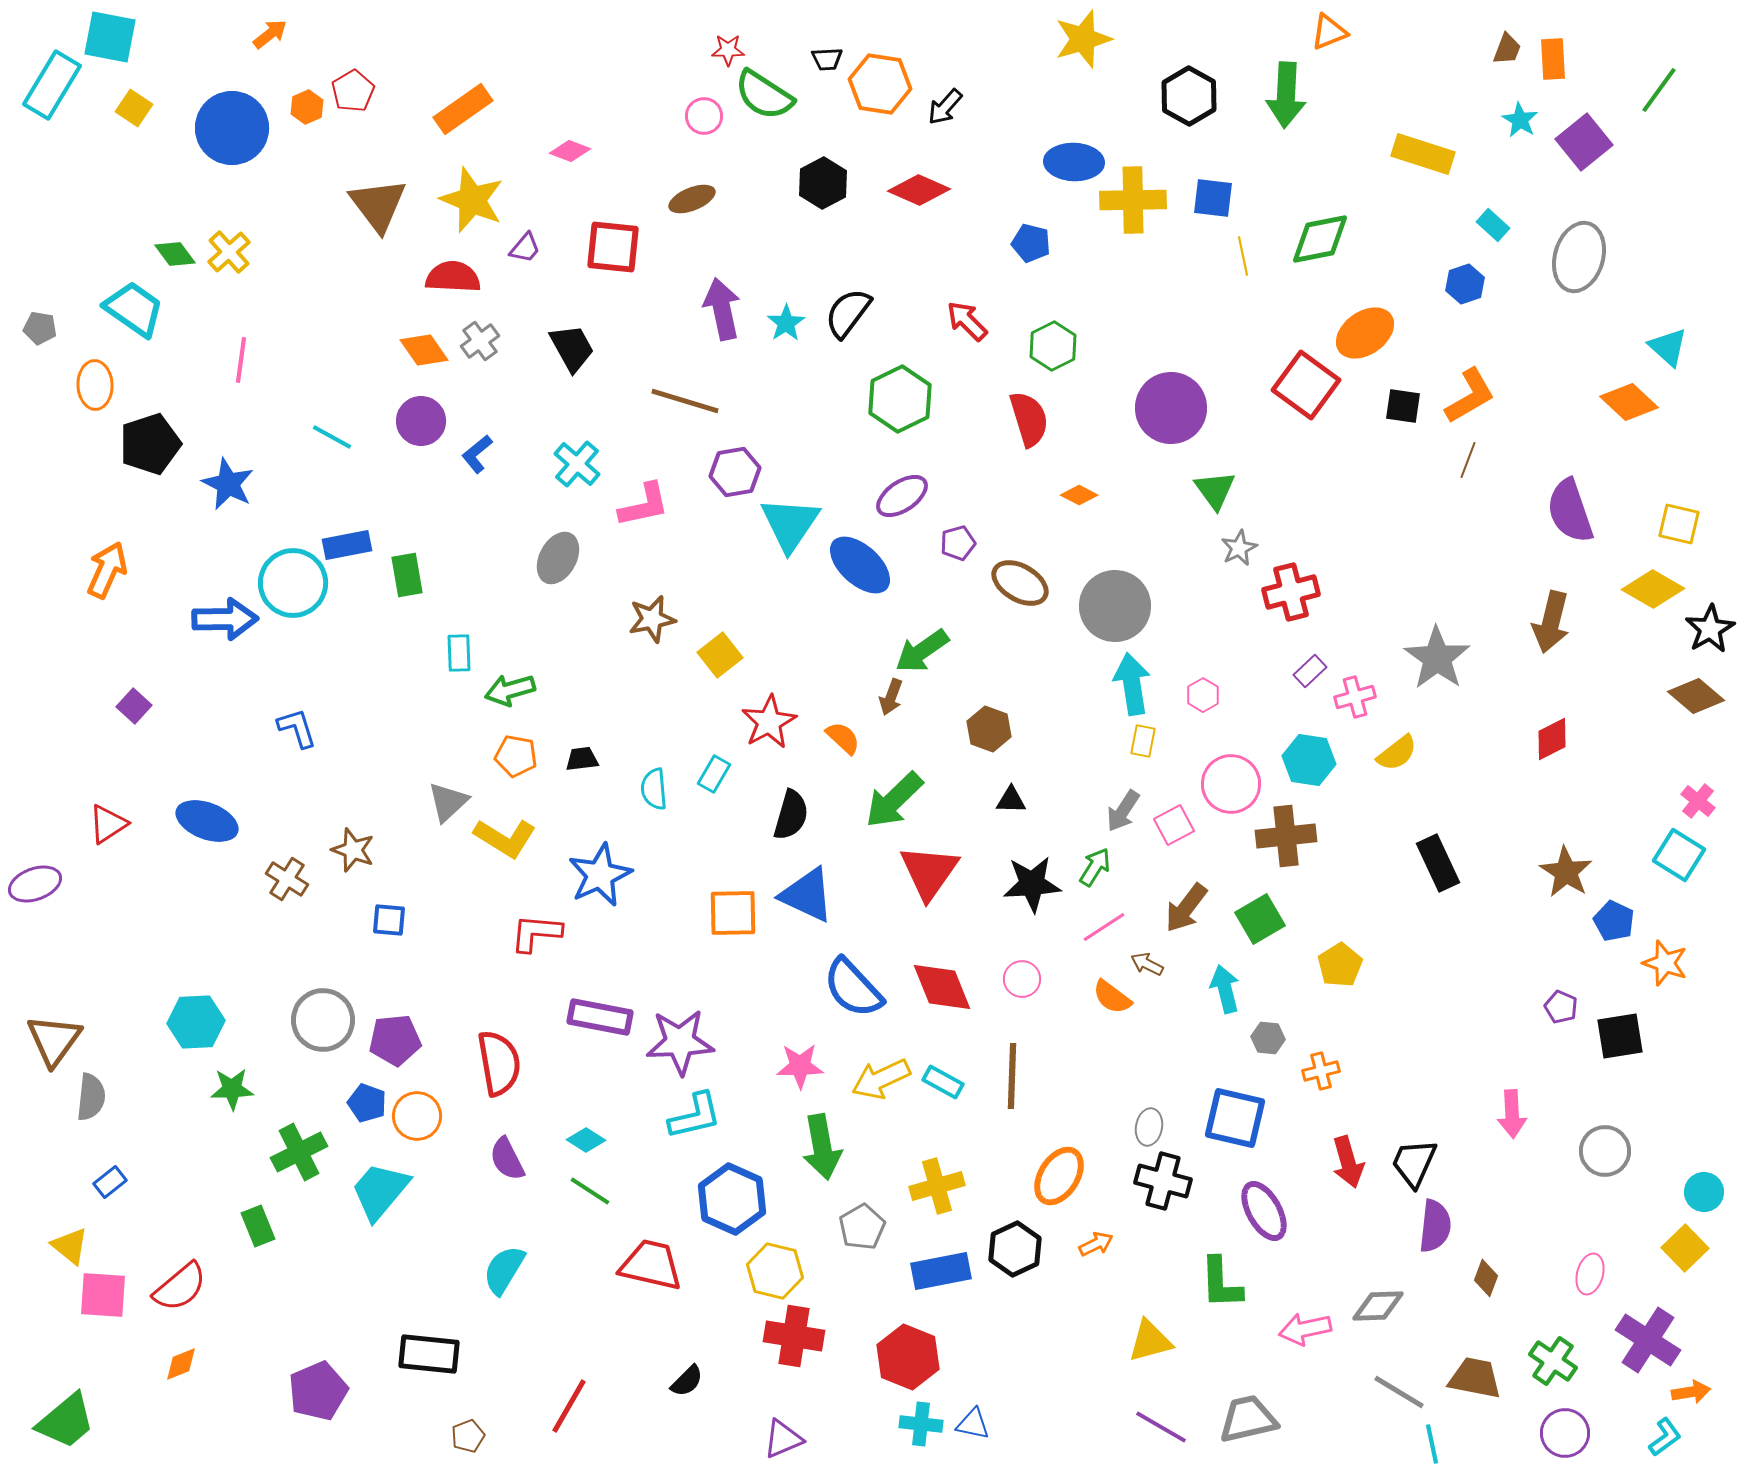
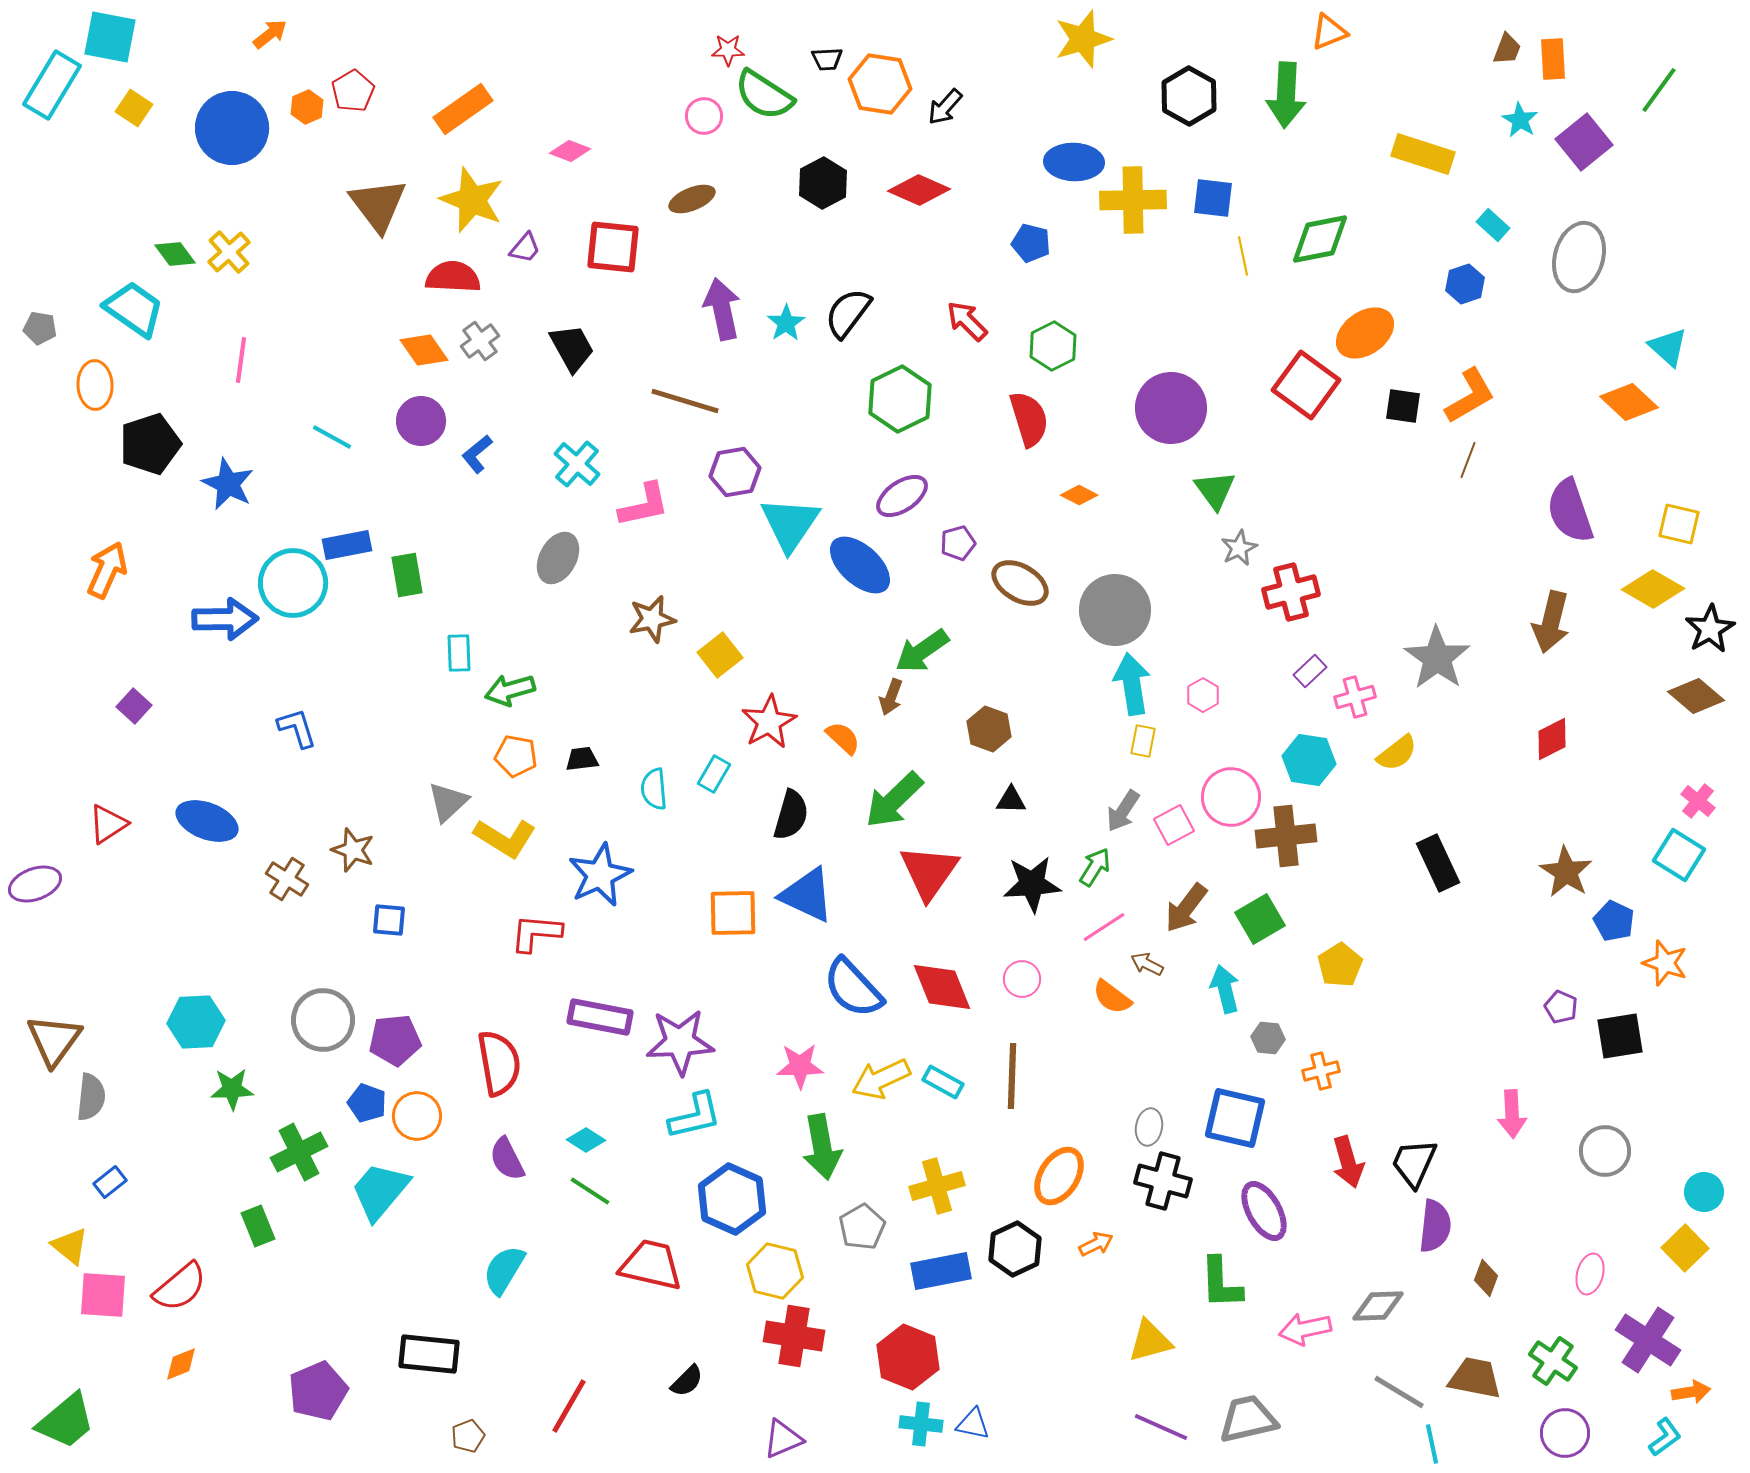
gray circle at (1115, 606): moved 4 px down
pink circle at (1231, 784): moved 13 px down
purple line at (1161, 1427): rotated 6 degrees counterclockwise
